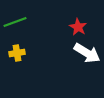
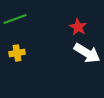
green line: moved 3 px up
